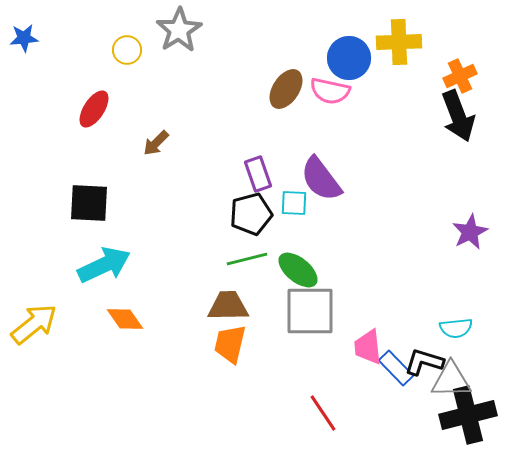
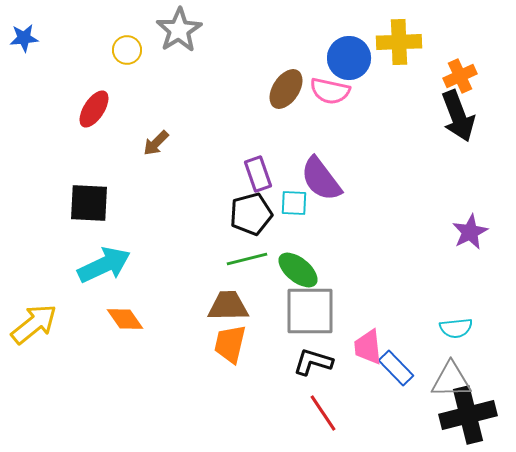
black L-shape: moved 111 px left
